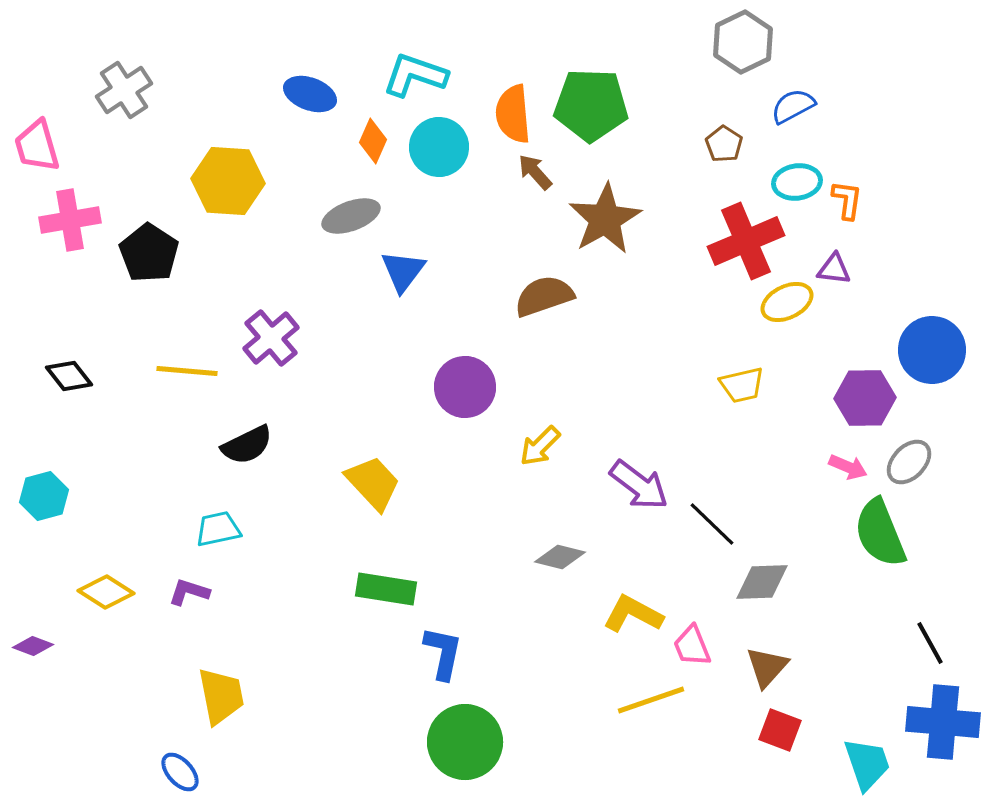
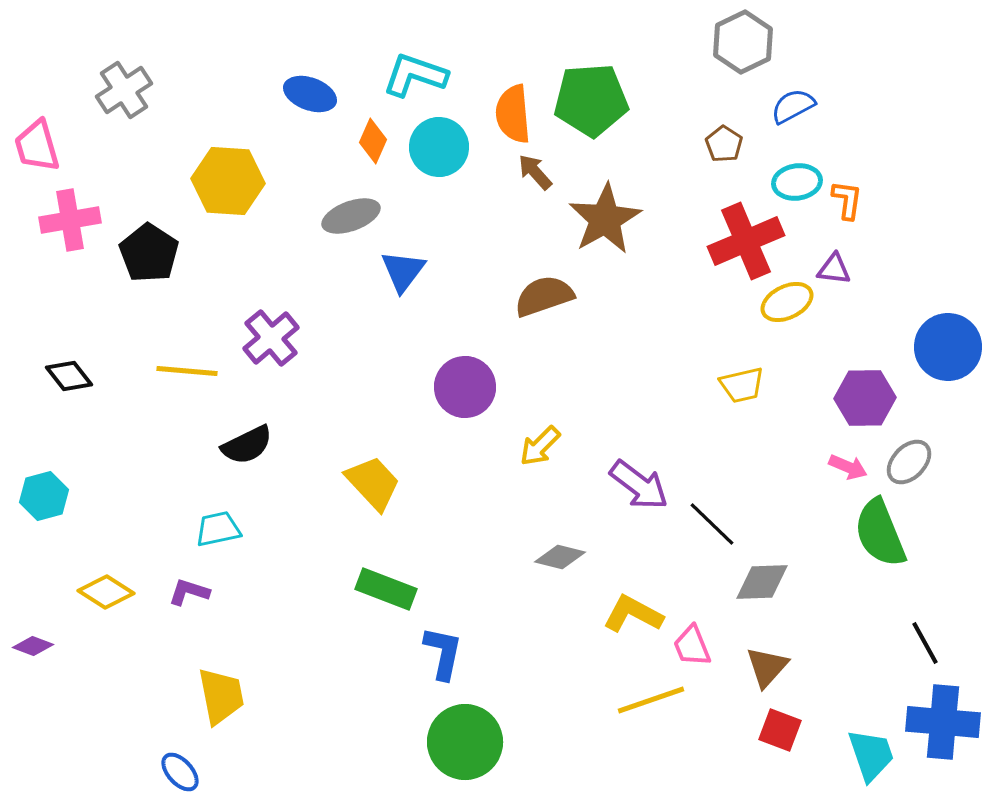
green pentagon at (591, 105): moved 5 px up; rotated 6 degrees counterclockwise
blue circle at (932, 350): moved 16 px right, 3 px up
green rectangle at (386, 589): rotated 12 degrees clockwise
black line at (930, 643): moved 5 px left
cyan trapezoid at (867, 764): moved 4 px right, 9 px up
